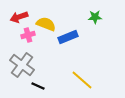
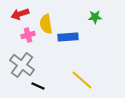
red arrow: moved 1 px right, 3 px up
yellow semicircle: rotated 120 degrees counterclockwise
blue rectangle: rotated 18 degrees clockwise
